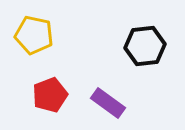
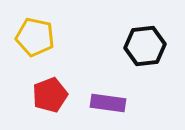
yellow pentagon: moved 1 px right, 2 px down
purple rectangle: rotated 28 degrees counterclockwise
